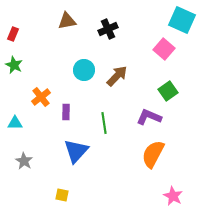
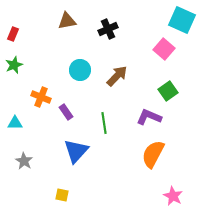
green star: rotated 24 degrees clockwise
cyan circle: moved 4 px left
orange cross: rotated 30 degrees counterclockwise
purple rectangle: rotated 35 degrees counterclockwise
